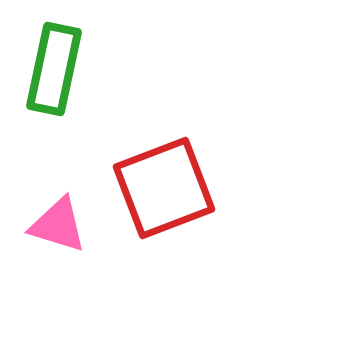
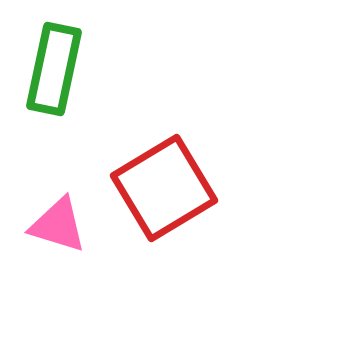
red square: rotated 10 degrees counterclockwise
